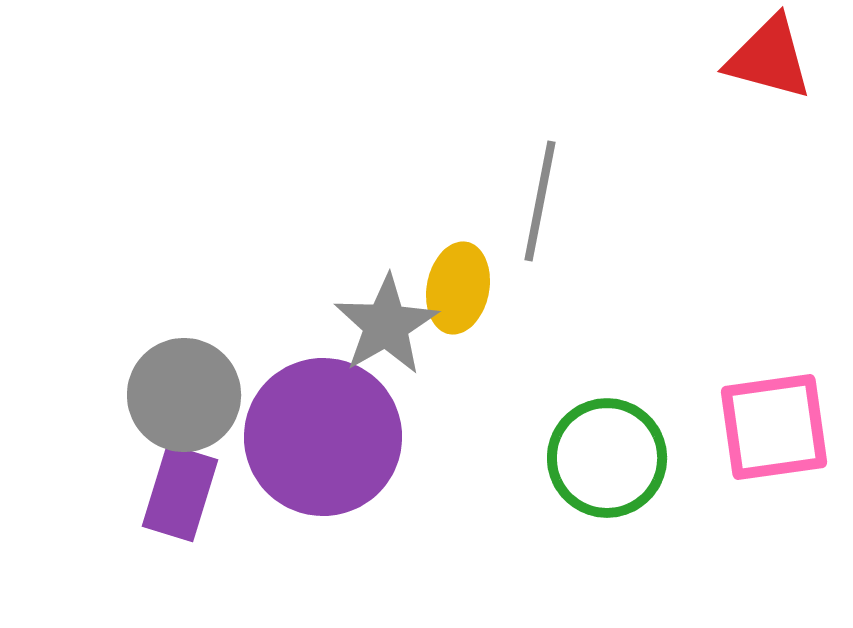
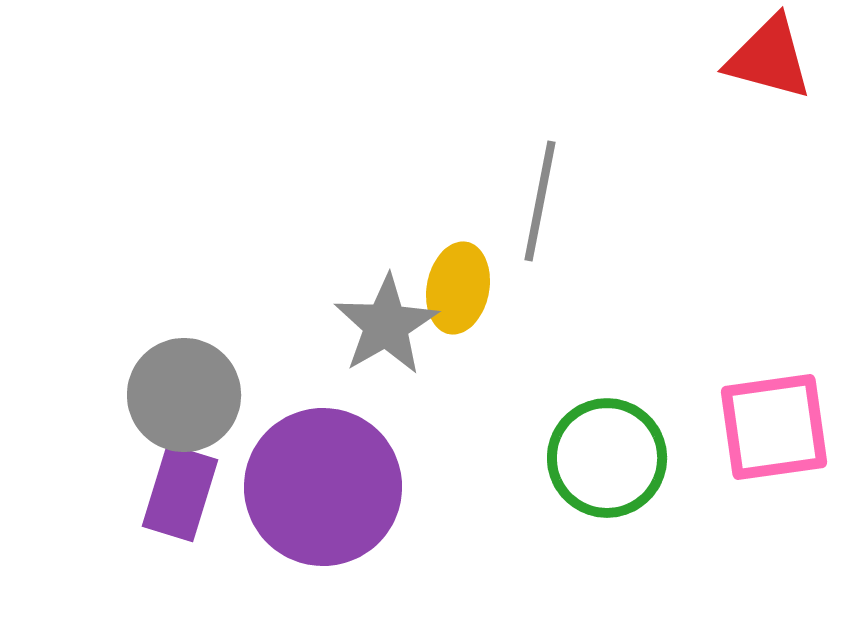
purple circle: moved 50 px down
